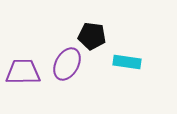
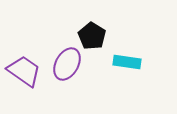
black pentagon: rotated 24 degrees clockwise
purple trapezoid: moved 1 px right, 1 px up; rotated 36 degrees clockwise
